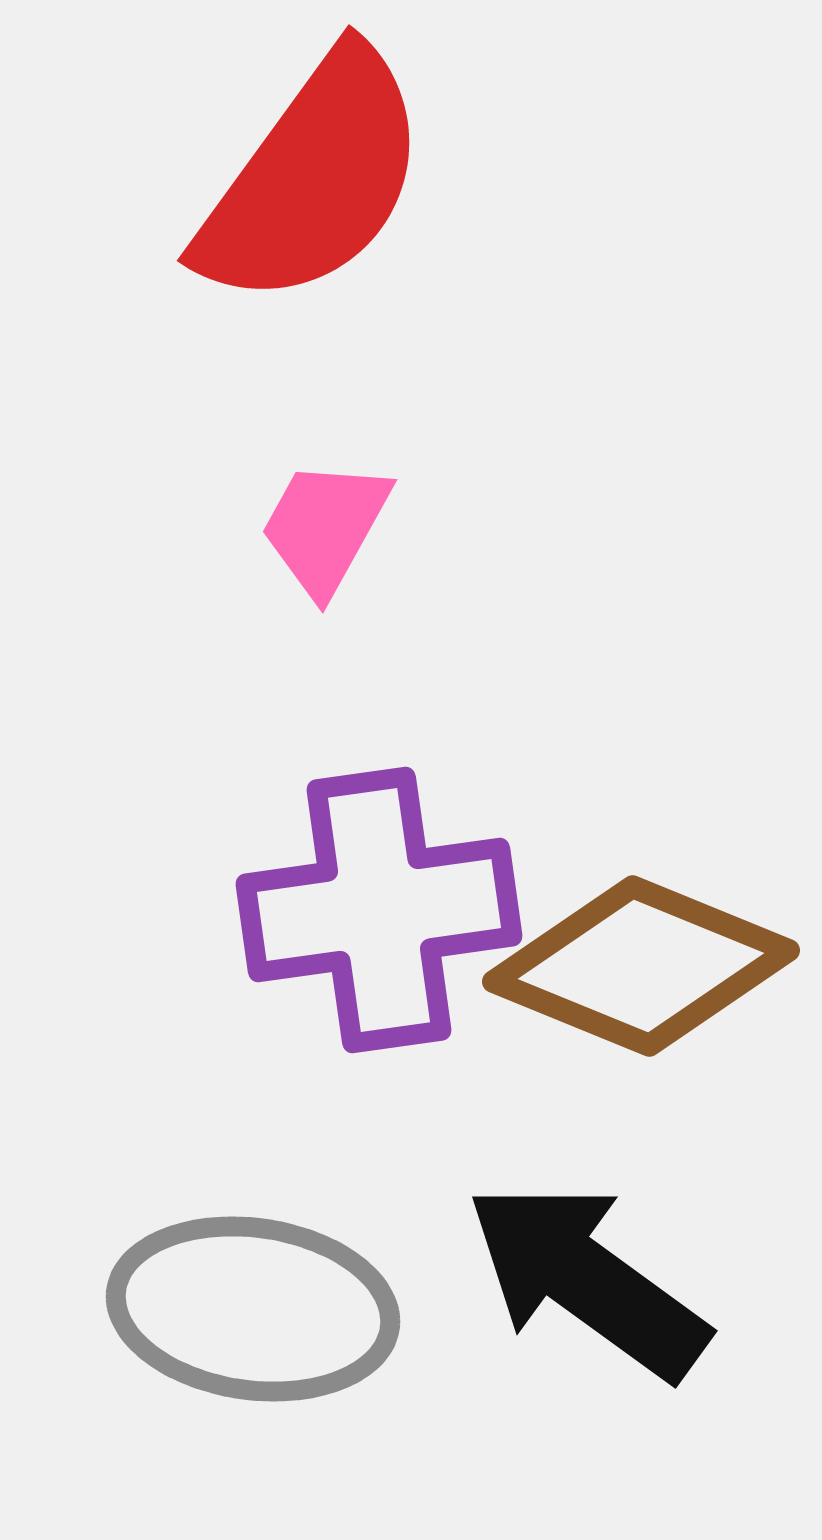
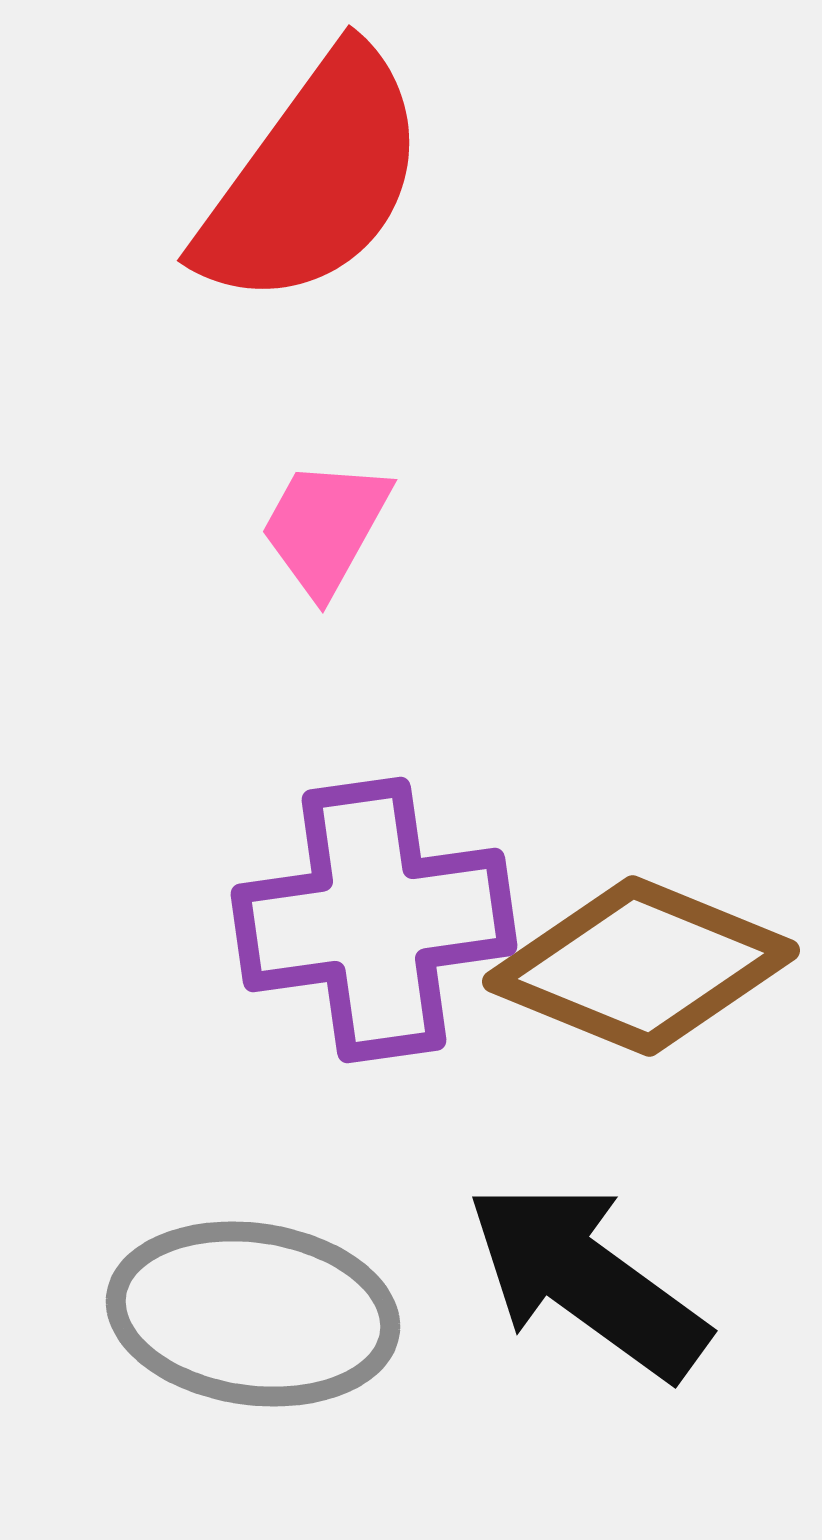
purple cross: moved 5 px left, 10 px down
gray ellipse: moved 5 px down
